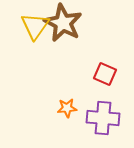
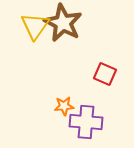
orange star: moved 3 px left, 2 px up
purple cross: moved 17 px left, 4 px down
